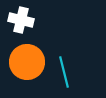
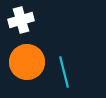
white cross: rotated 30 degrees counterclockwise
